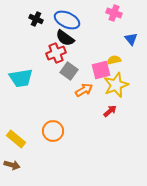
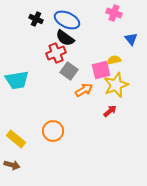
cyan trapezoid: moved 4 px left, 2 px down
